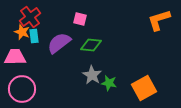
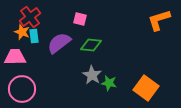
orange square: moved 2 px right; rotated 25 degrees counterclockwise
